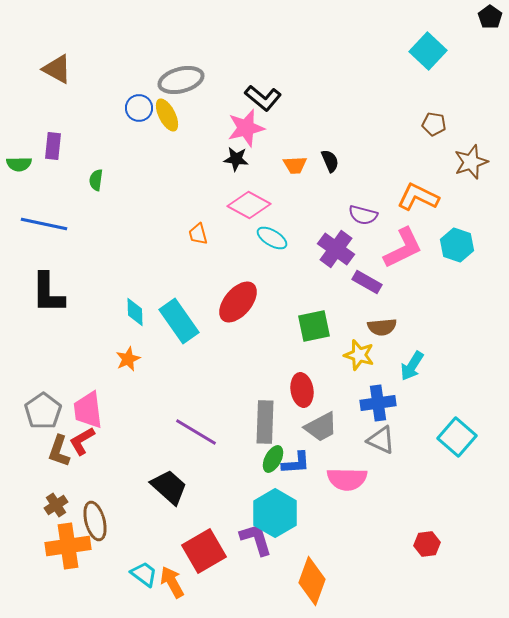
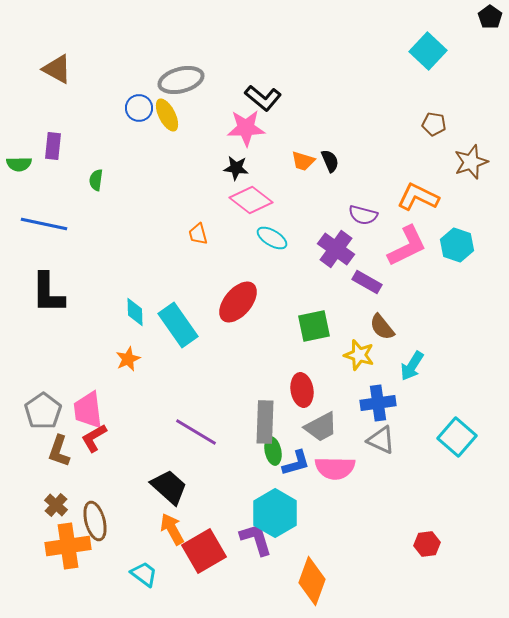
pink star at (246, 128): rotated 12 degrees clockwise
black star at (236, 159): moved 9 px down
orange trapezoid at (295, 165): moved 8 px right, 4 px up; rotated 20 degrees clockwise
pink diamond at (249, 205): moved 2 px right, 5 px up; rotated 9 degrees clockwise
pink L-shape at (403, 248): moved 4 px right, 2 px up
cyan rectangle at (179, 321): moved 1 px left, 4 px down
brown semicircle at (382, 327): rotated 56 degrees clockwise
red L-shape at (82, 441): moved 12 px right, 3 px up
green ellipse at (273, 459): moved 8 px up; rotated 40 degrees counterclockwise
blue L-shape at (296, 463): rotated 12 degrees counterclockwise
pink semicircle at (347, 479): moved 12 px left, 11 px up
brown cross at (56, 505): rotated 15 degrees counterclockwise
orange arrow at (172, 582): moved 53 px up
